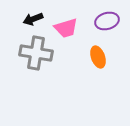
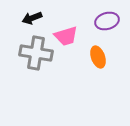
black arrow: moved 1 px left, 1 px up
pink trapezoid: moved 8 px down
